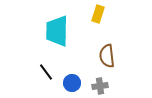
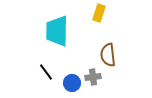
yellow rectangle: moved 1 px right, 1 px up
brown semicircle: moved 1 px right, 1 px up
gray cross: moved 7 px left, 9 px up
